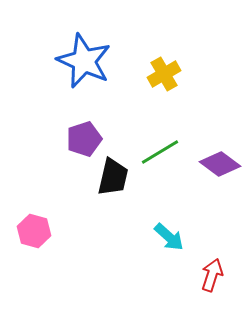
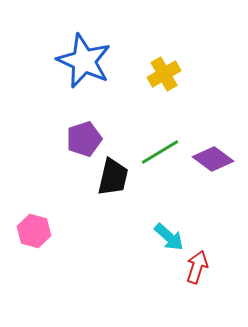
purple diamond: moved 7 px left, 5 px up
red arrow: moved 15 px left, 8 px up
